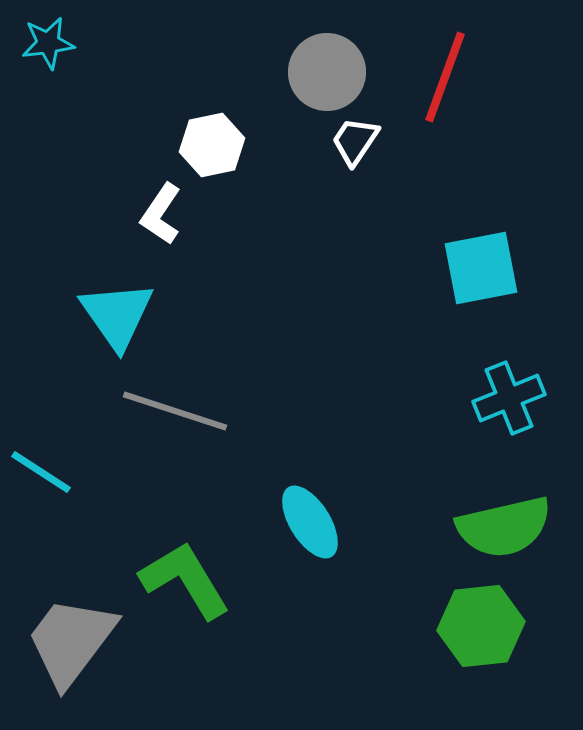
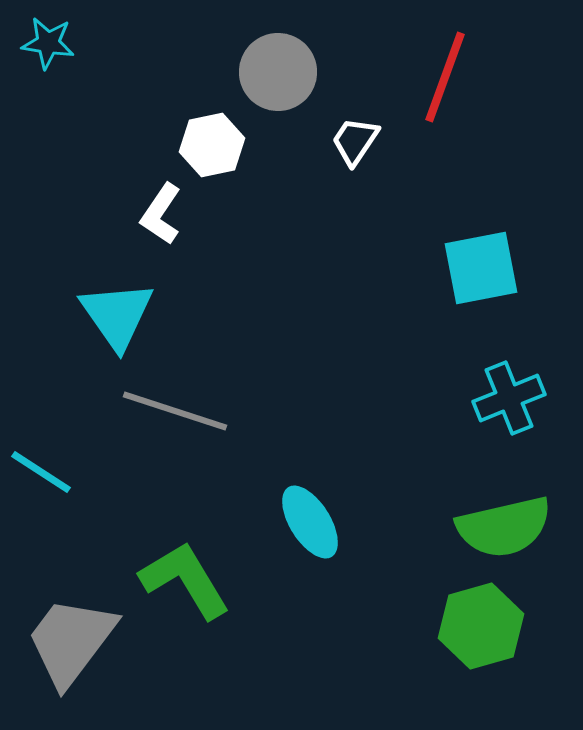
cyan star: rotated 16 degrees clockwise
gray circle: moved 49 px left
green hexagon: rotated 10 degrees counterclockwise
